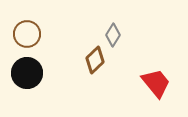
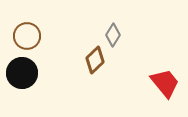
brown circle: moved 2 px down
black circle: moved 5 px left
red trapezoid: moved 9 px right
